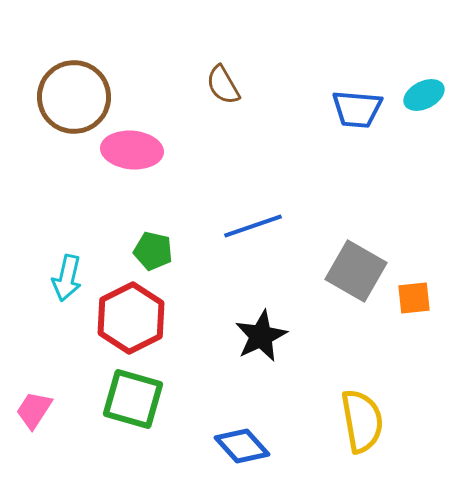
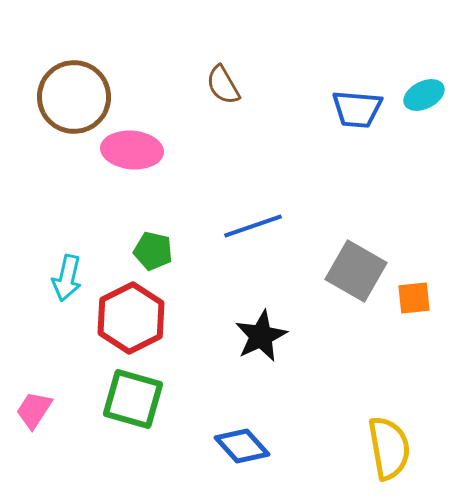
yellow semicircle: moved 27 px right, 27 px down
